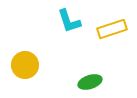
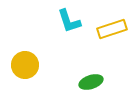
green ellipse: moved 1 px right
